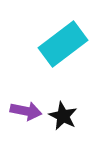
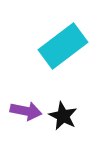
cyan rectangle: moved 2 px down
